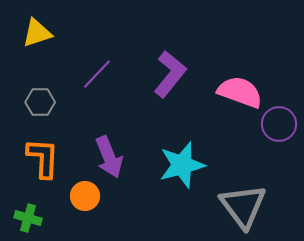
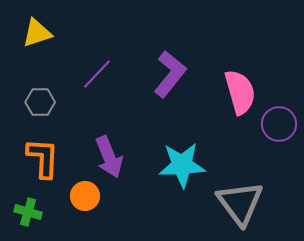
pink semicircle: rotated 54 degrees clockwise
cyan star: rotated 12 degrees clockwise
gray triangle: moved 3 px left, 3 px up
green cross: moved 6 px up
